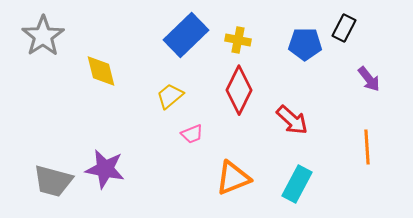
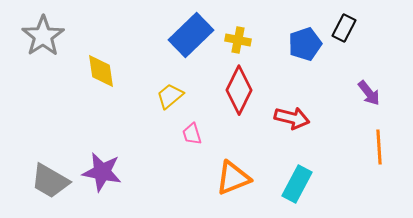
blue rectangle: moved 5 px right
blue pentagon: rotated 20 degrees counterclockwise
yellow diamond: rotated 6 degrees clockwise
purple arrow: moved 14 px down
red arrow: moved 2 px up; rotated 28 degrees counterclockwise
pink trapezoid: rotated 95 degrees clockwise
orange line: moved 12 px right
purple star: moved 3 px left, 3 px down
gray trapezoid: moved 3 px left; rotated 15 degrees clockwise
